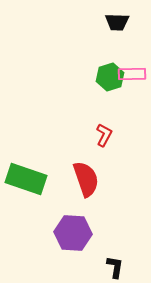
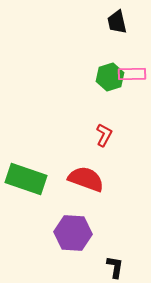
black trapezoid: rotated 75 degrees clockwise
red semicircle: rotated 51 degrees counterclockwise
